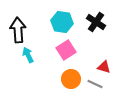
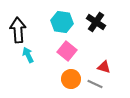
pink square: moved 1 px right, 1 px down; rotated 18 degrees counterclockwise
